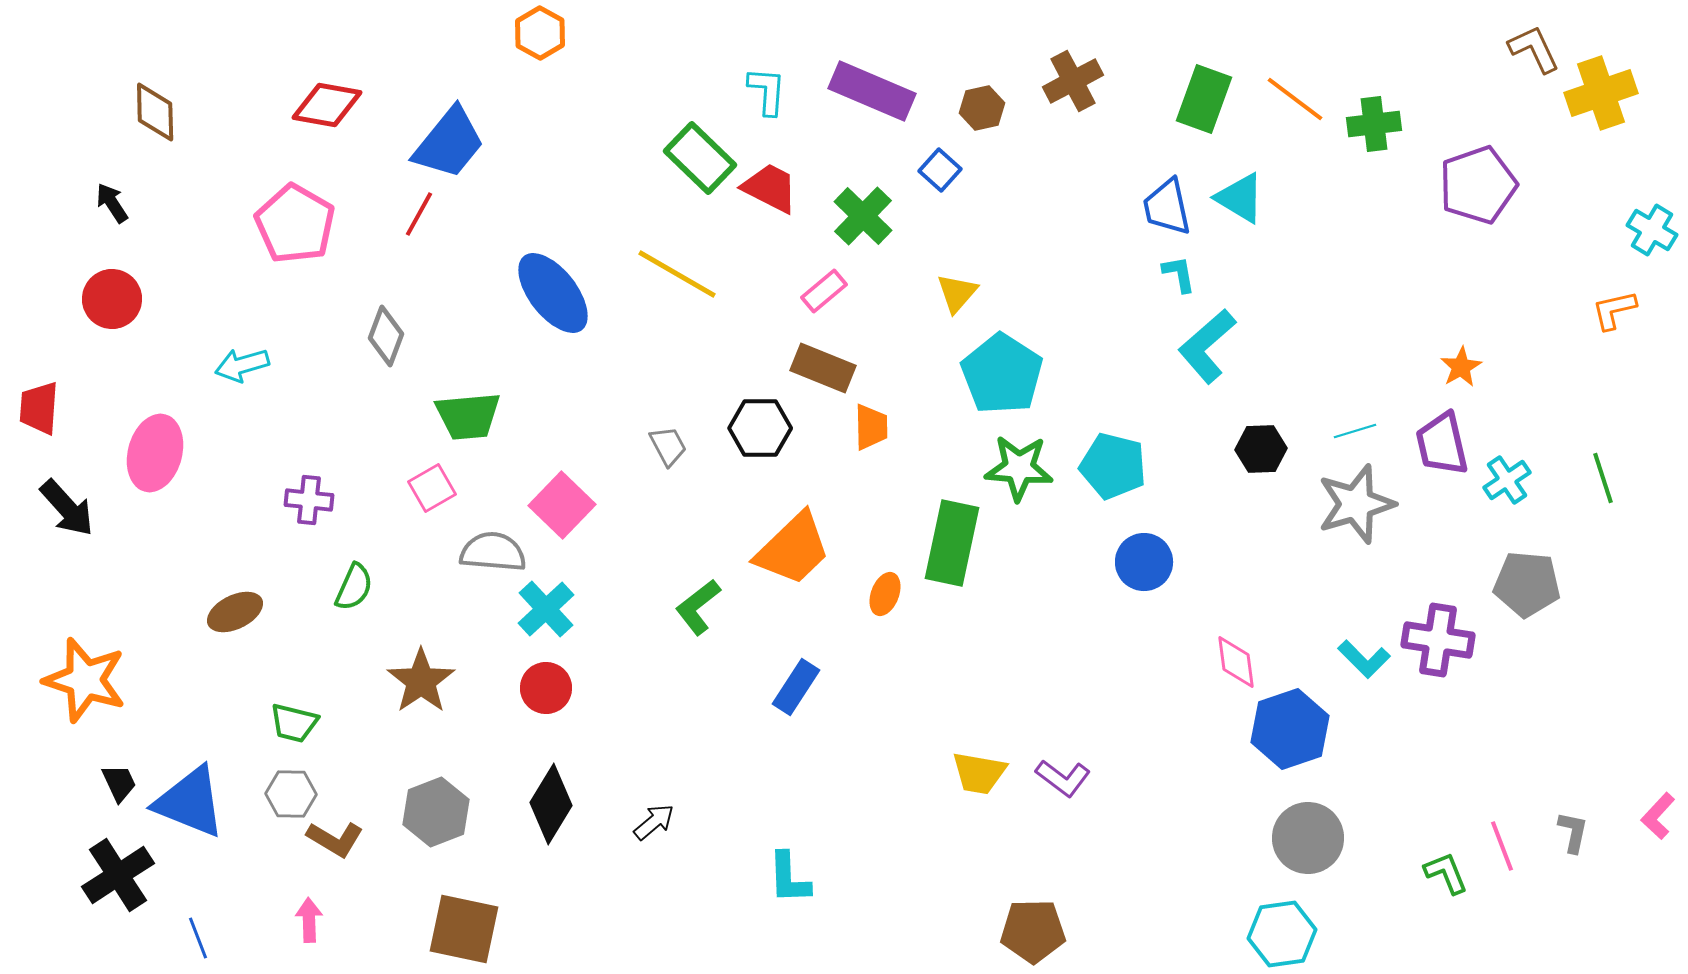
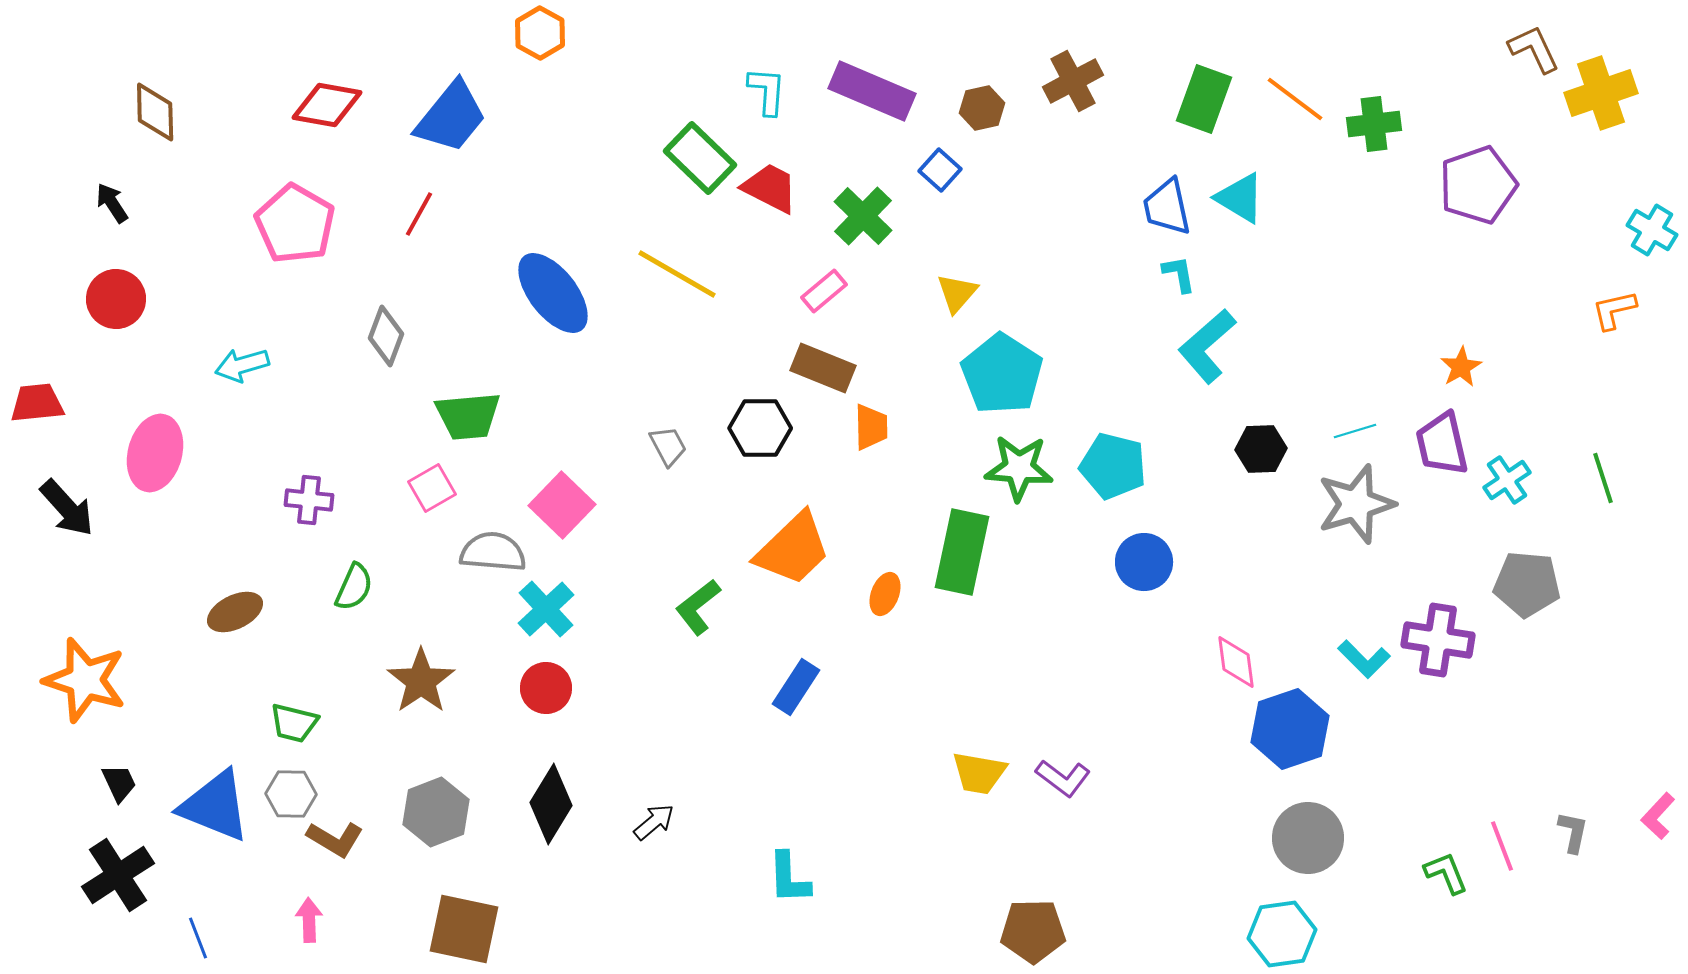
blue trapezoid at (449, 143): moved 2 px right, 26 px up
red circle at (112, 299): moved 4 px right
red trapezoid at (39, 408): moved 2 px left, 5 px up; rotated 80 degrees clockwise
green rectangle at (952, 543): moved 10 px right, 9 px down
blue triangle at (190, 802): moved 25 px right, 4 px down
